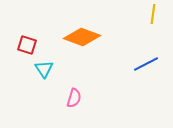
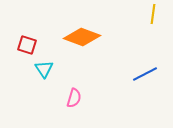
blue line: moved 1 px left, 10 px down
